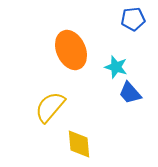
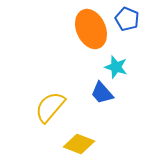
blue pentagon: moved 6 px left; rotated 30 degrees clockwise
orange ellipse: moved 20 px right, 21 px up
blue trapezoid: moved 28 px left
yellow diamond: rotated 64 degrees counterclockwise
